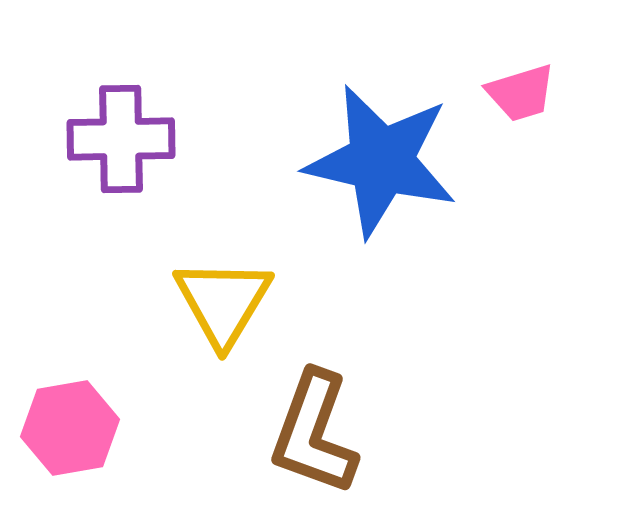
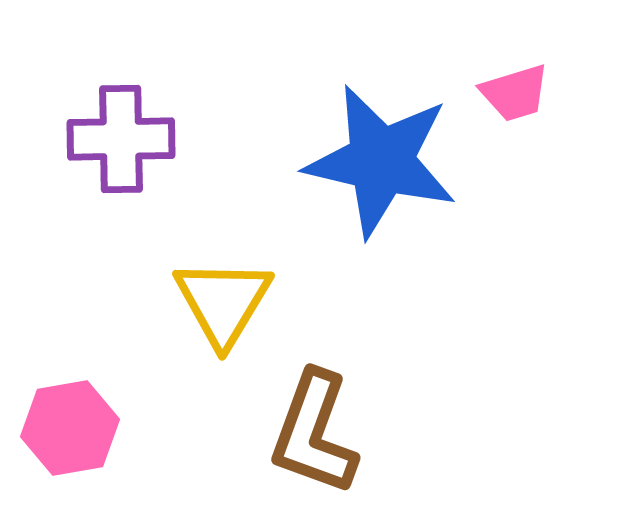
pink trapezoid: moved 6 px left
